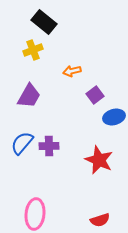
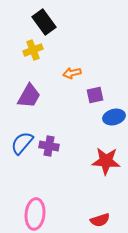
black rectangle: rotated 15 degrees clockwise
orange arrow: moved 2 px down
purple square: rotated 24 degrees clockwise
purple cross: rotated 12 degrees clockwise
red star: moved 7 px right, 1 px down; rotated 20 degrees counterclockwise
